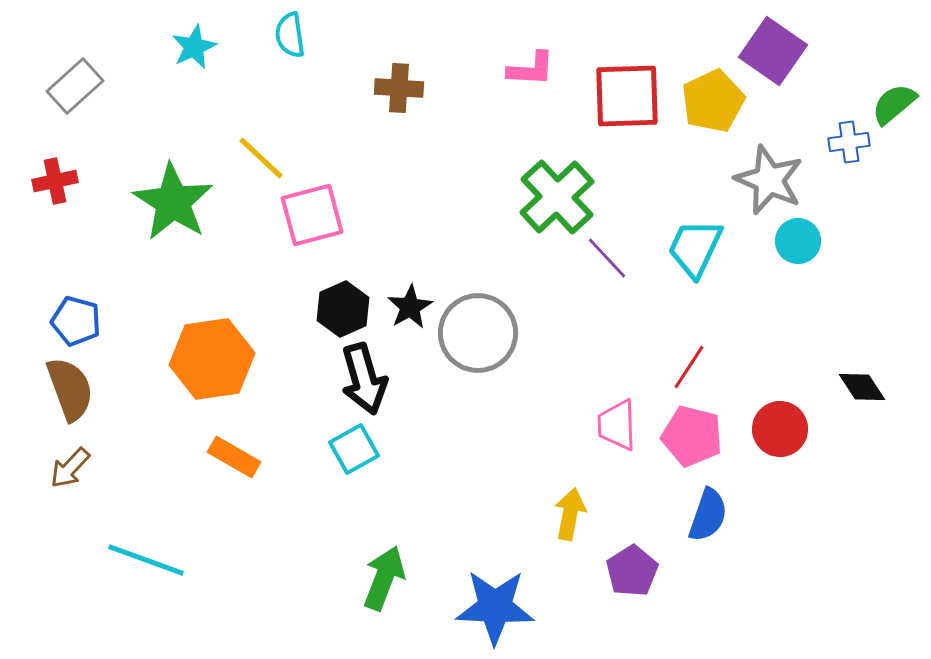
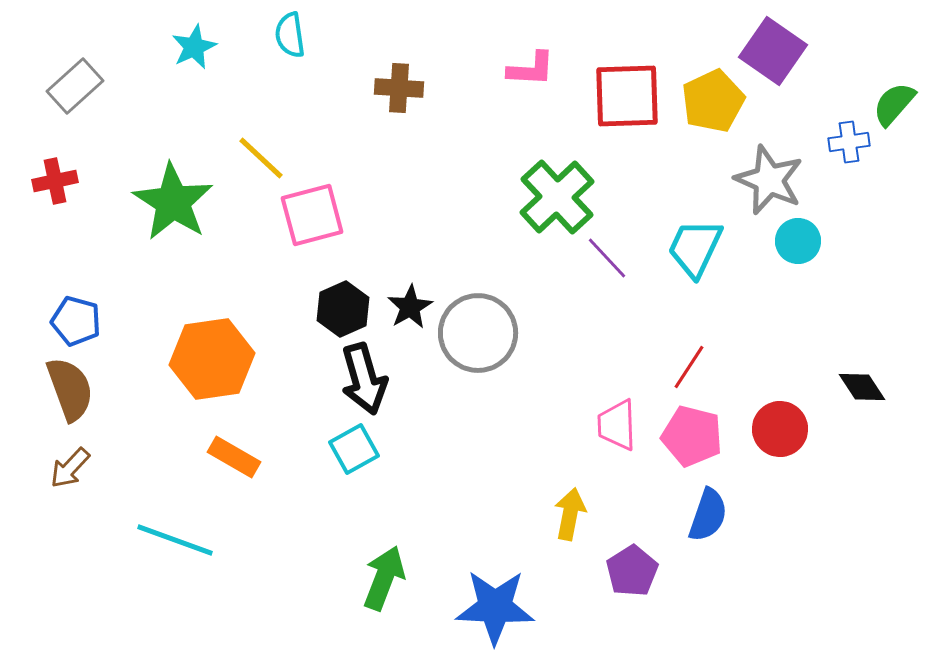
green semicircle: rotated 9 degrees counterclockwise
cyan line: moved 29 px right, 20 px up
